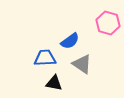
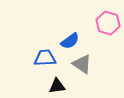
black triangle: moved 3 px right, 3 px down; rotated 18 degrees counterclockwise
